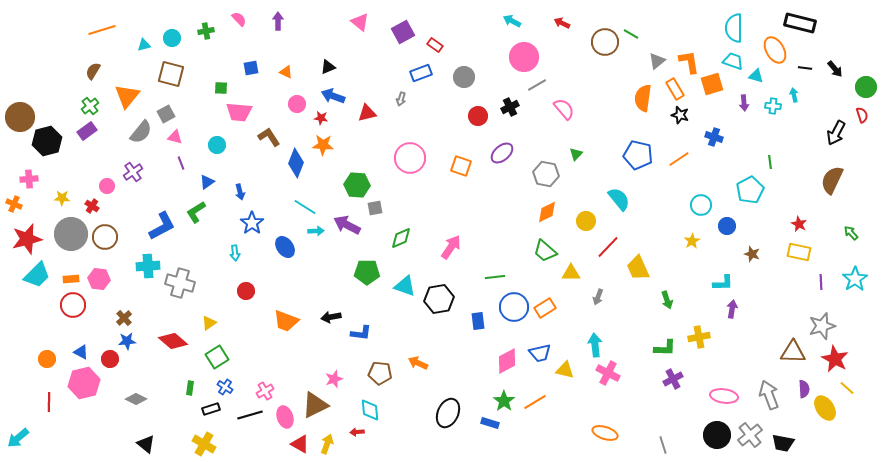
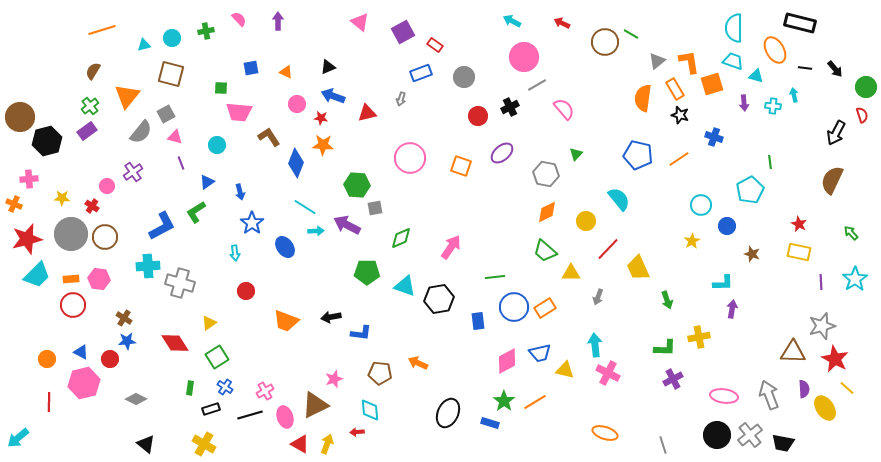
red line at (608, 247): moved 2 px down
brown cross at (124, 318): rotated 14 degrees counterclockwise
red diamond at (173, 341): moved 2 px right, 2 px down; rotated 16 degrees clockwise
